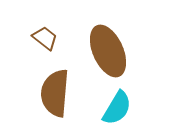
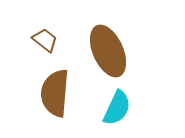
brown trapezoid: moved 2 px down
cyan semicircle: rotated 6 degrees counterclockwise
